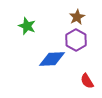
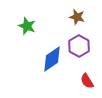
brown star: rotated 28 degrees counterclockwise
purple hexagon: moved 3 px right, 6 px down
blue diamond: rotated 32 degrees counterclockwise
